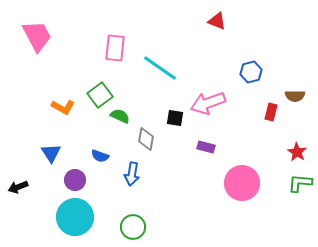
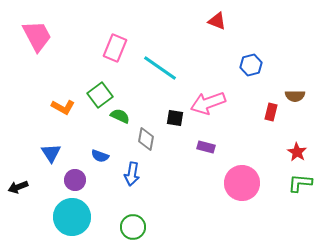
pink rectangle: rotated 16 degrees clockwise
blue hexagon: moved 7 px up
cyan circle: moved 3 px left
